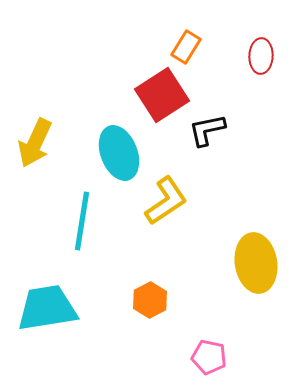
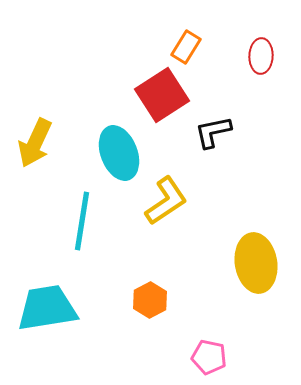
black L-shape: moved 6 px right, 2 px down
